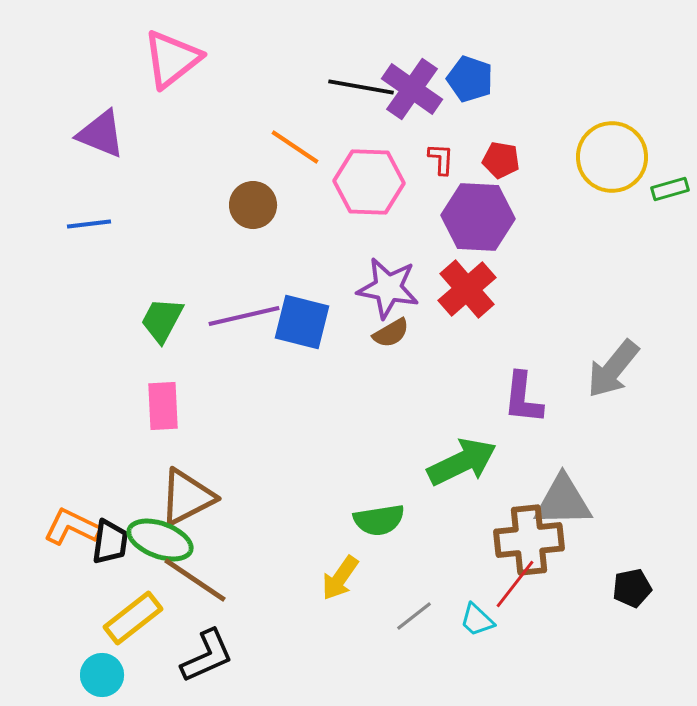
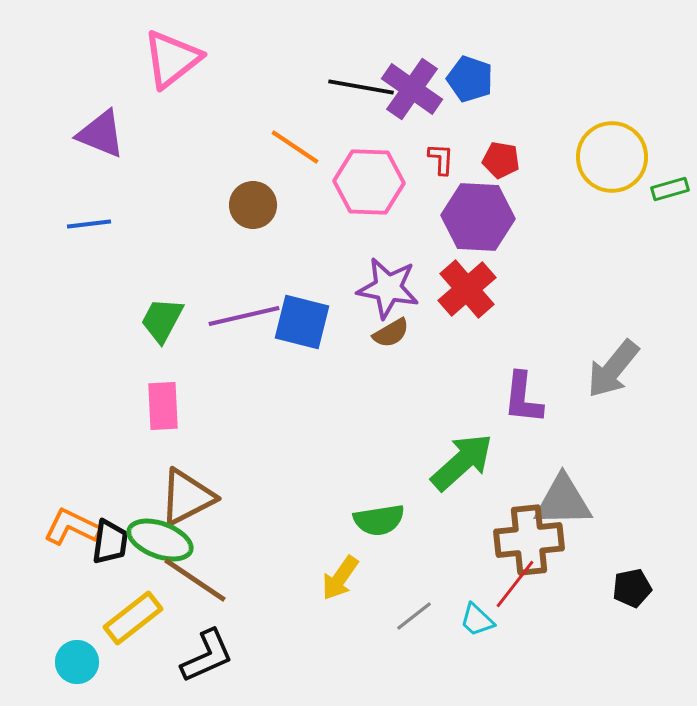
green arrow: rotated 16 degrees counterclockwise
cyan circle: moved 25 px left, 13 px up
